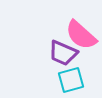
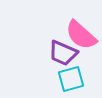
cyan square: moved 1 px up
